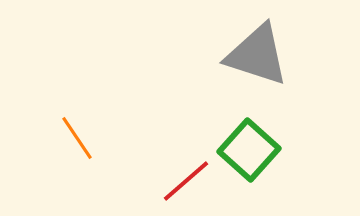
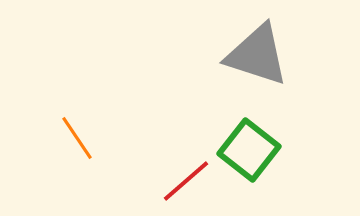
green square: rotated 4 degrees counterclockwise
